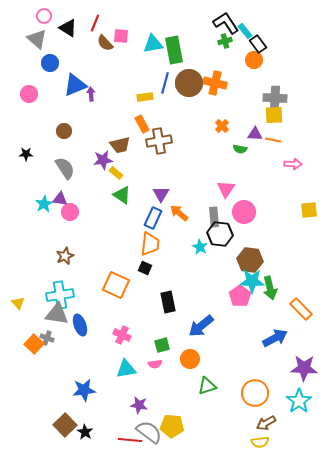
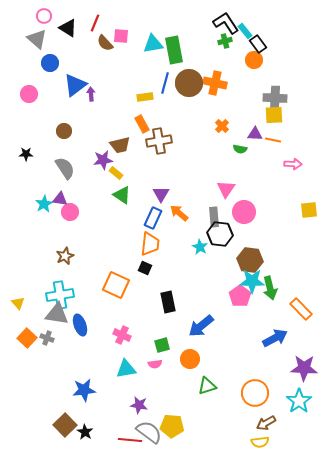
blue triangle at (75, 85): rotated 15 degrees counterclockwise
orange square at (34, 344): moved 7 px left, 6 px up
